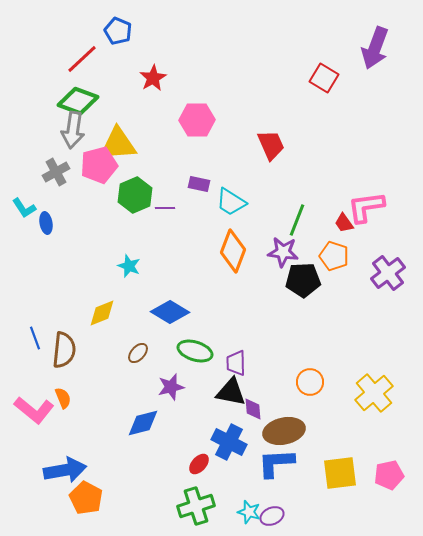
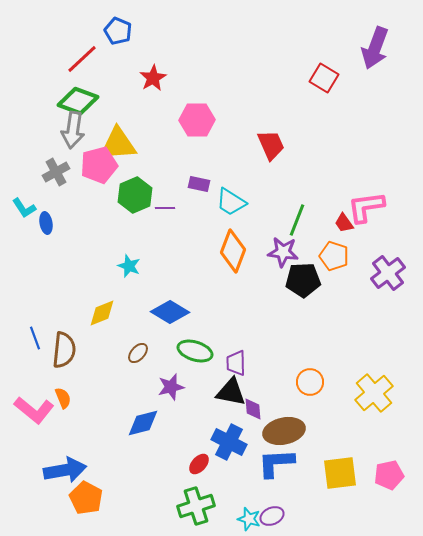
cyan star at (249, 512): moved 7 px down
